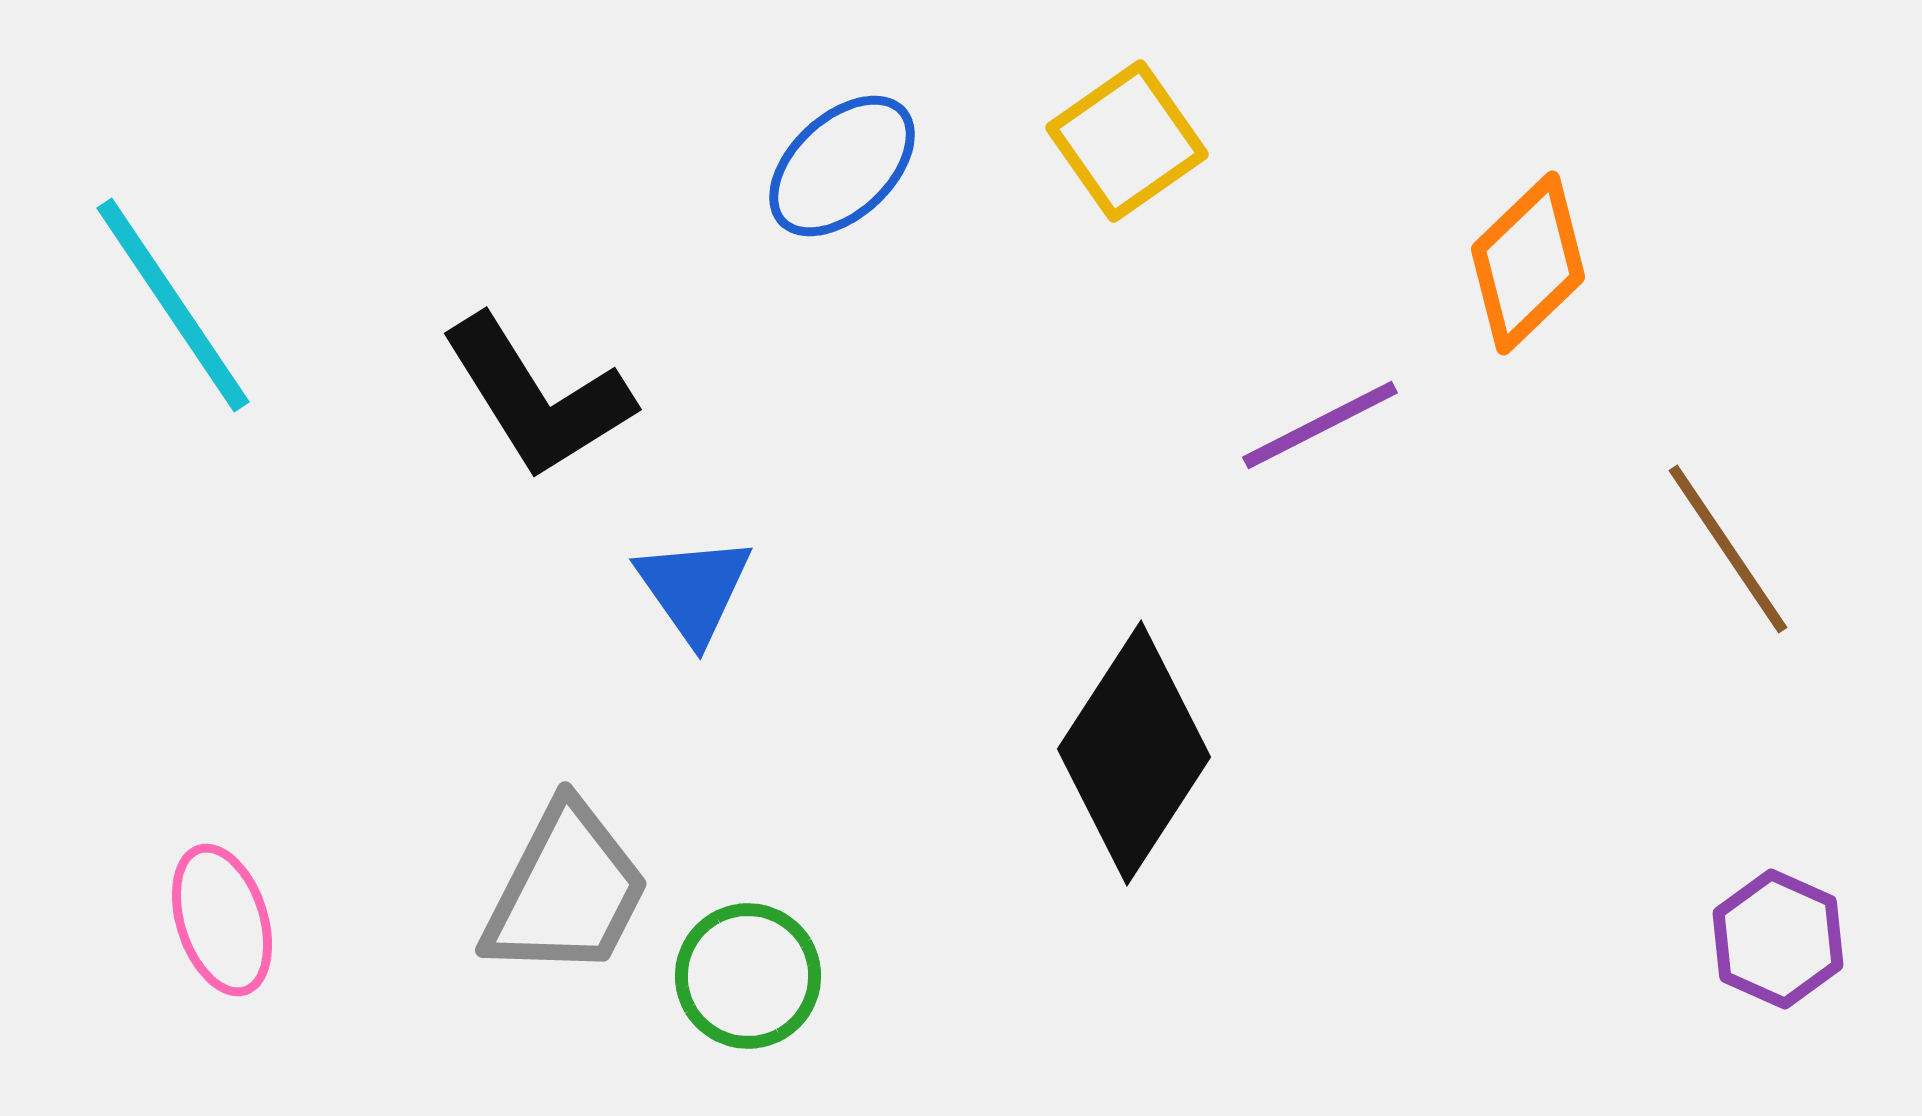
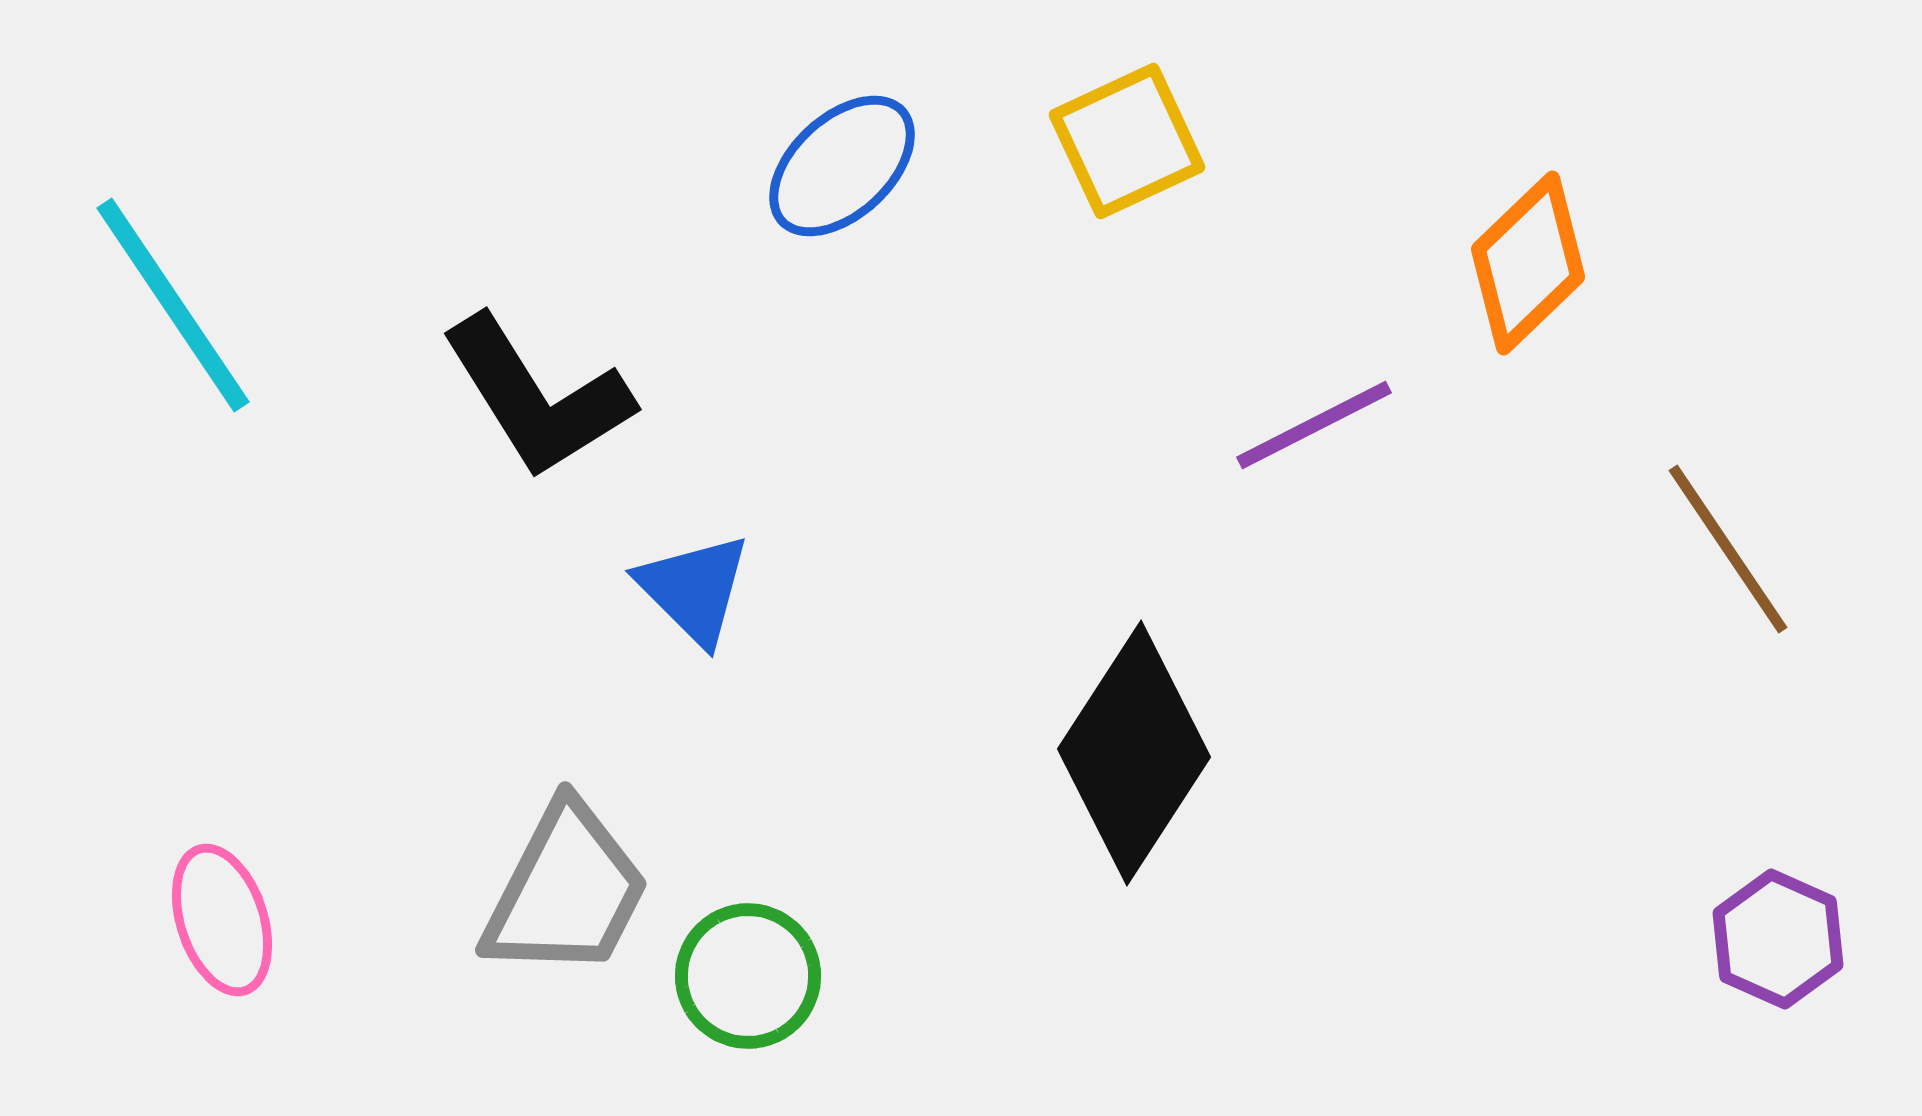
yellow square: rotated 10 degrees clockwise
purple line: moved 6 px left
blue triangle: rotated 10 degrees counterclockwise
